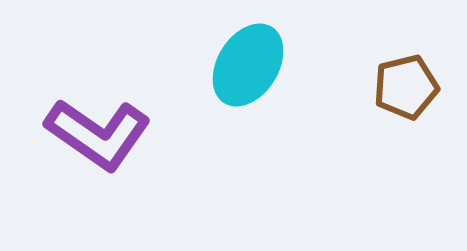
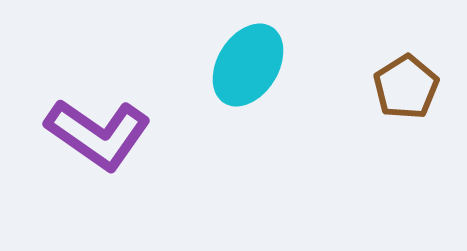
brown pentagon: rotated 18 degrees counterclockwise
